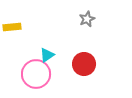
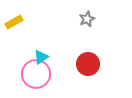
yellow rectangle: moved 2 px right, 5 px up; rotated 24 degrees counterclockwise
cyan triangle: moved 6 px left, 2 px down
red circle: moved 4 px right
